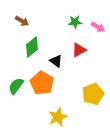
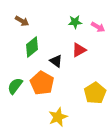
green semicircle: moved 1 px left
yellow pentagon: moved 2 px right, 1 px up; rotated 10 degrees counterclockwise
